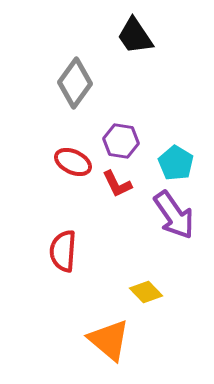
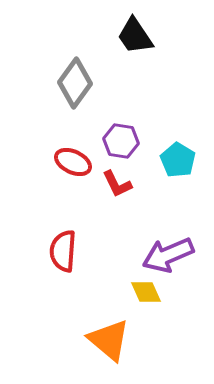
cyan pentagon: moved 2 px right, 3 px up
purple arrow: moved 6 px left, 40 px down; rotated 102 degrees clockwise
yellow diamond: rotated 20 degrees clockwise
